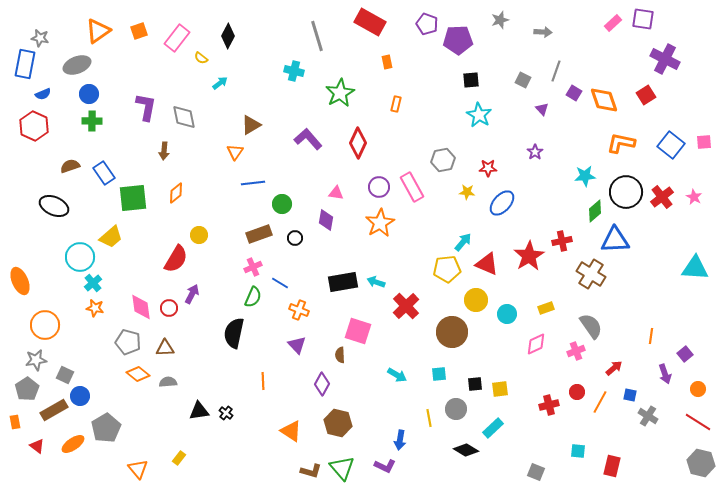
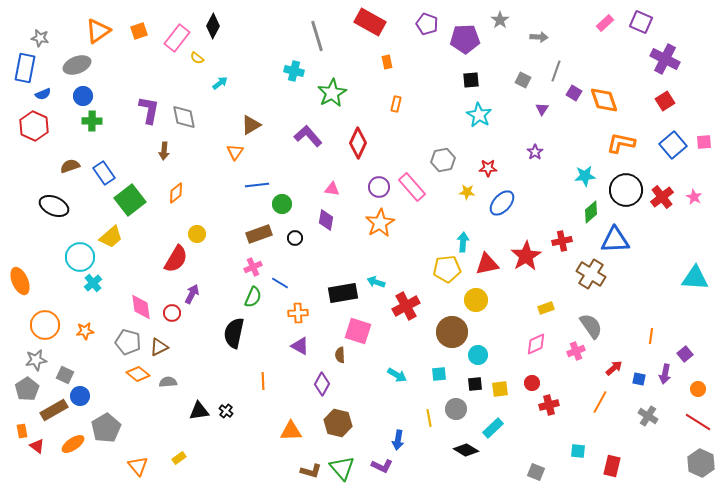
purple square at (643, 19): moved 2 px left, 3 px down; rotated 15 degrees clockwise
gray star at (500, 20): rotated 18 degrees counterclockwise
pink rectangle at (613, 23): moved 8 px left
gray arrow at (543, 32): moved 4 px left, 5 px down
black diamond at (228, 36): moved 15 px left, 10 px up
purple pentagon at (458, 40): moved 7 px right, 1 px up
yellow semicircle at (201, 58): moved 4 px left
blue rectangle at (25, 64): moved 4 px down
green star at (340, 93): moved 8 px left
blue circle at (89, 94): moved 6 px left, 2 px down
red square at (646, 95): moved 19 px right, 6 px down
purple L-shape at (146, 107): moved 3 px right, 3 px down
purple triangle at (542, 109): rotated 16 degrees clockwise
purple L-shape at (308, 139): moved 3 px up
blue square at (671, 145): moved 2 px right; rotated 12 degrees clockwise
blue line at (253, 183): moved 4 px right, 2 px down
pink rectangle at (412, 187): rotated 12 degrees counterclockwise
black circle at (626, 192): moved 2 px up
pink triangle at (336, 193): moved 4 px left, 4 px up
green square at (133, 198): moved 3 px left, 2 px down; rotated 32 degrees counterclockwise
green diamond at (595, 211): moved 4 px left, 1 px down
yellow circle at (199, 235): moved 2 px left, 1 px up
cyan arrow at (463, 242): rotated 36 degrees counterclockwise
red star at (529, 256): moved 3 px left
red triangle at (487, 264): rotated 35 degrees counterclockwise
cyan triangle at (695, 268): moved 10 px down
black rectangle at (343, 282): moved 11 px down
red cross at (406, 306): rotated 16 degrees clockwise
orange star at (95, 308): moved 10 px left, 23 px down; rotated 18 degrees counterclockwise
red circle at (169, 308): moved 3 px right, 5 px down
orange cross at (299, 310): moved 1 px left, 3 px down; rotated 24 degrees counterclockwise
cyan circle at (507, 314): moved 29 px left, 41 px down
purple triangle at (297, 345): moved 3 px right, 1 px down; rotated 18 degrees counterclockwise
brown triangle at (165, 348): moved 6 px left, 1 px up; rotated 24 degrees counterclockwise
purple arrow at (665, 374): rotated 30 degrees clockwise
red circle at (577, 392): moved 45 px left, 9 px up
blue square at (630, 395): moved 9 px right, 16 px up
black cross at (226, 413): moved 2 px up
orange rectangle at (15, 422): moved 7 px right, 9 px down
orange triangle at (291, 431): rotated 35 degrees counterclockwise
blue arrow at (400, 440): moved 2 px left
yellow rectangle at (179, 458): rotated 16 degrees clockwise
gray hexagon at (701, 463): rotated 12 degrees clockwise
purple L-shape at (385, 466): moved 3 px left
orange triangle at (138, 469): moved 3 px up
